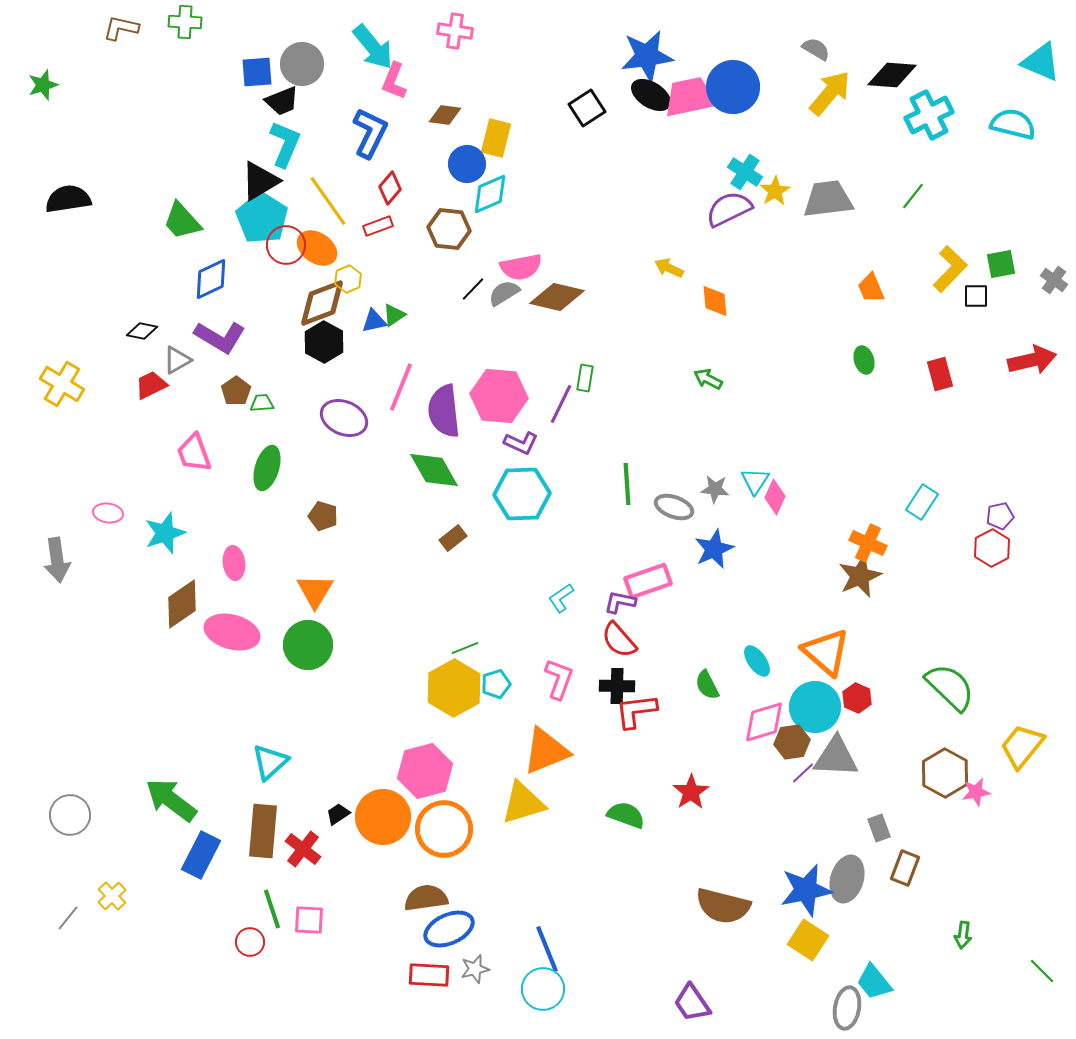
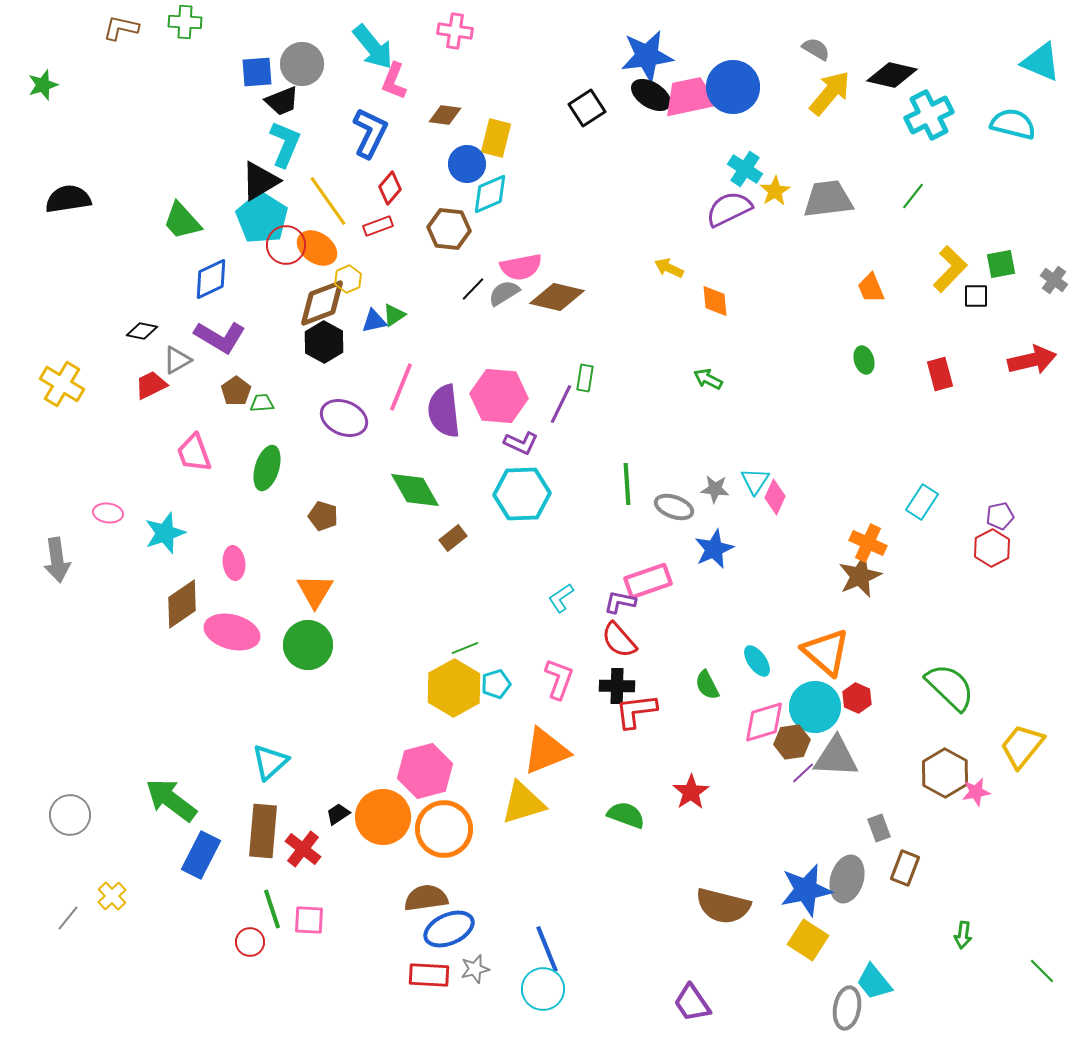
black diamond at (892, 75): rotated 9 degrees clockwise
cyan cross at (745, 172): moved 3 px up
green diamond at (434, 470): moved 19 px left, 20 px down
